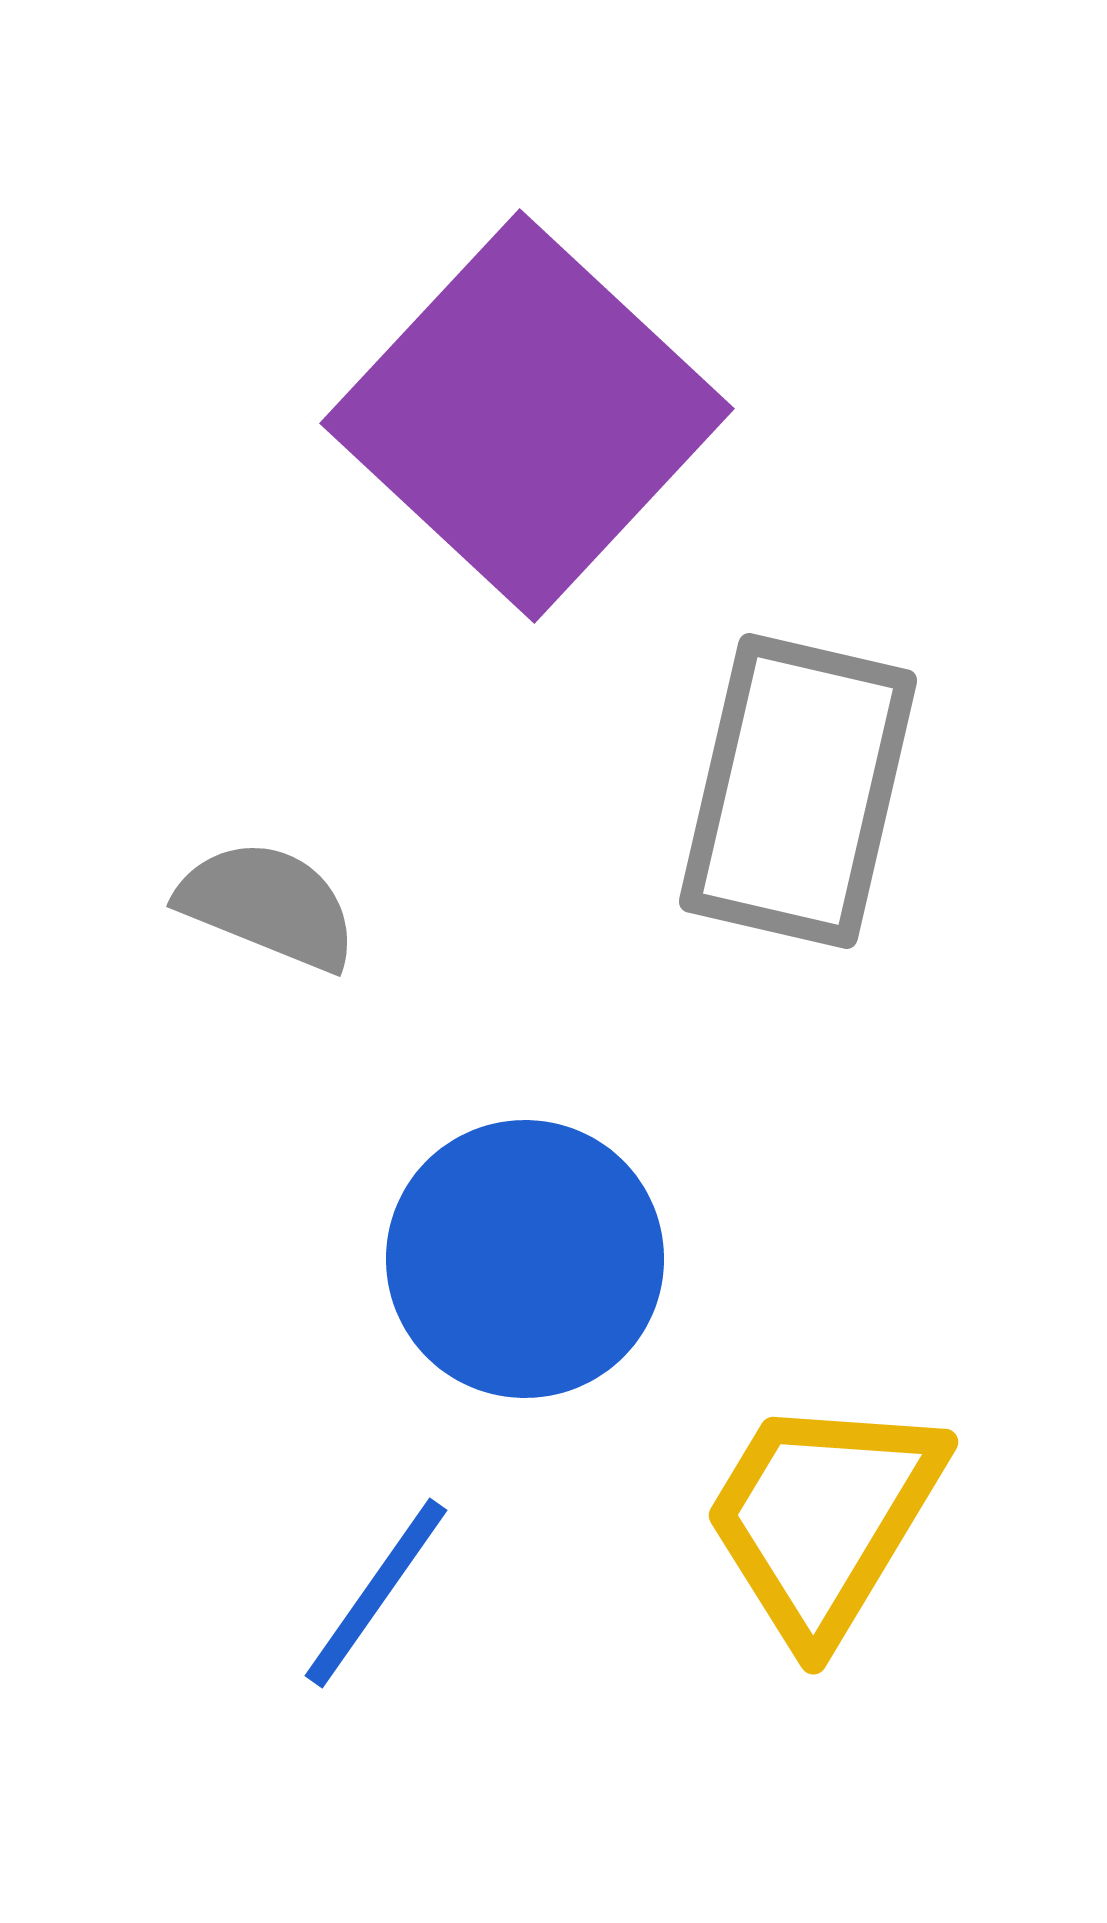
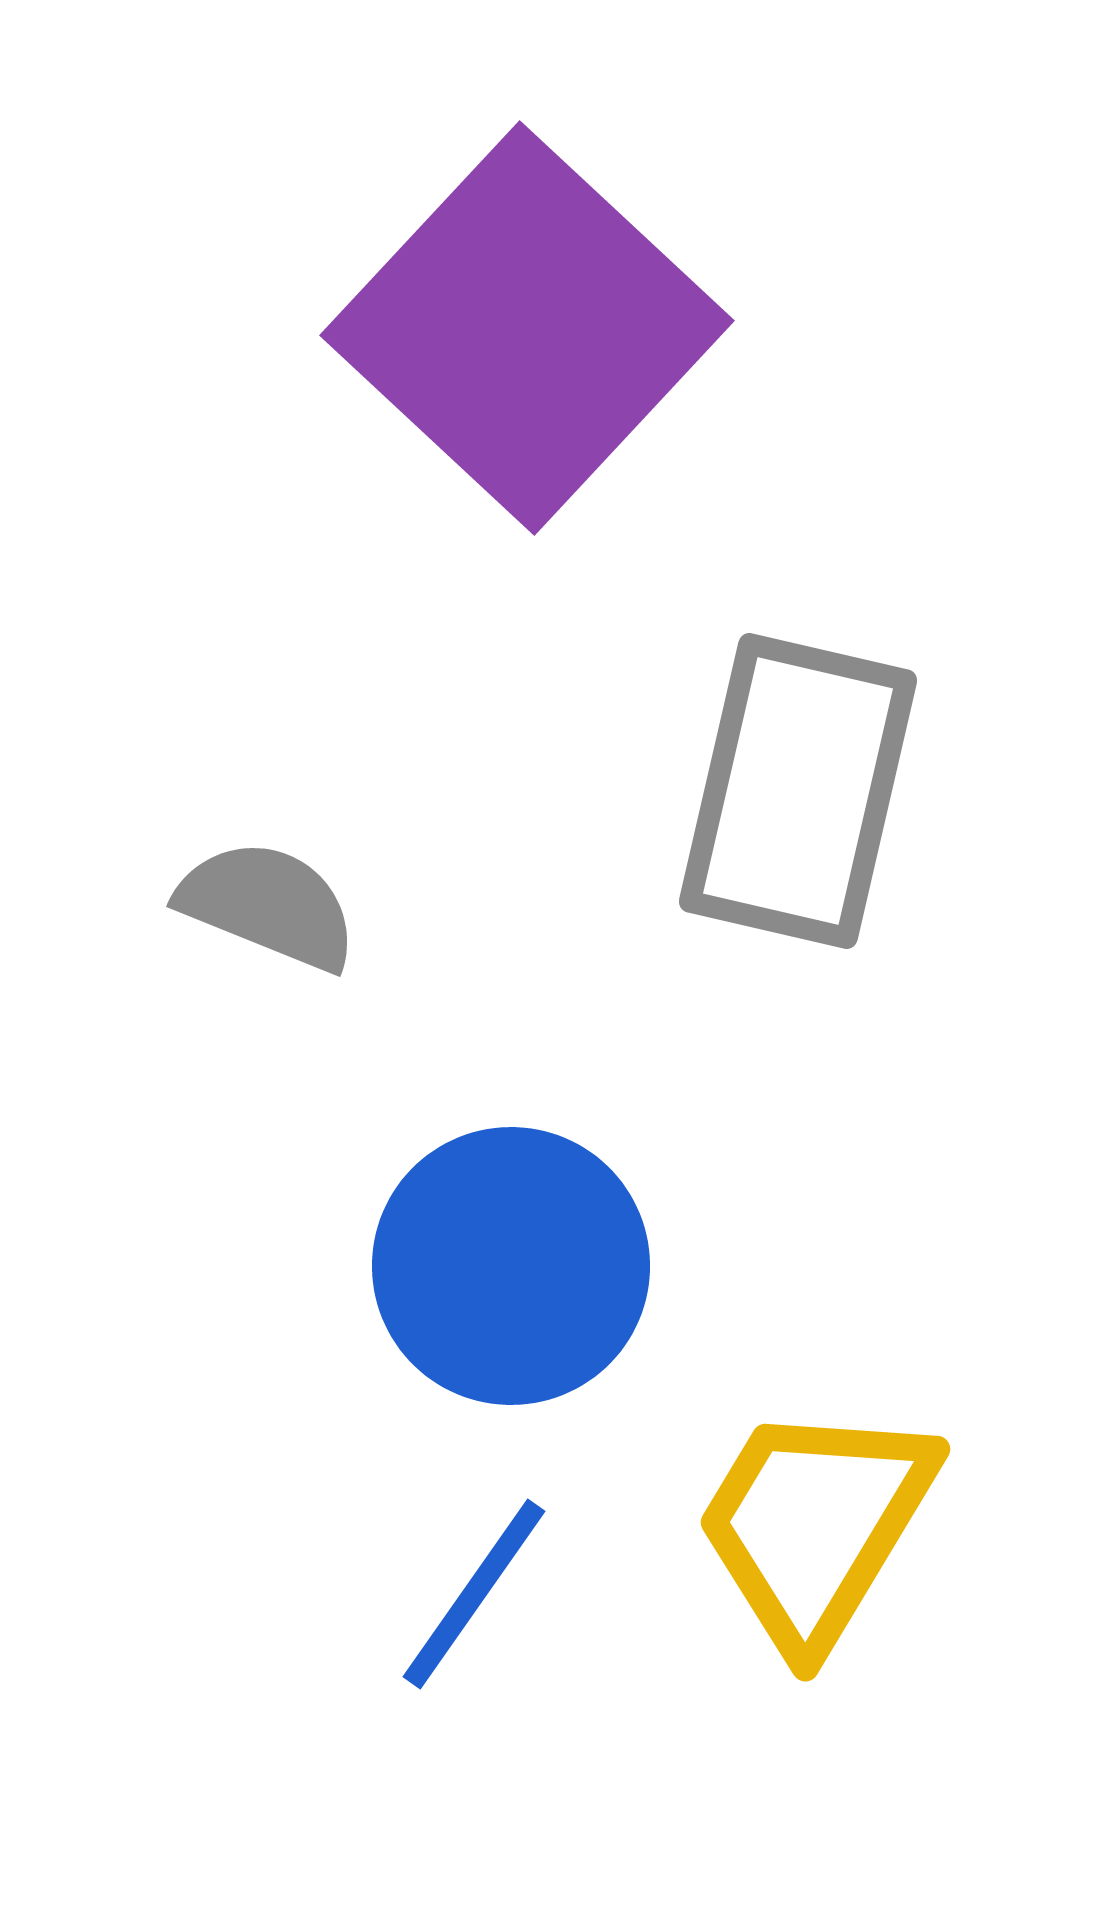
purple square: moved 88 px up
blue circle: moved 14 px left, 7 px down
yellow trapezoid: moved 8 px left, 7 px down
blue line: moved 98 px right, 1 px down
